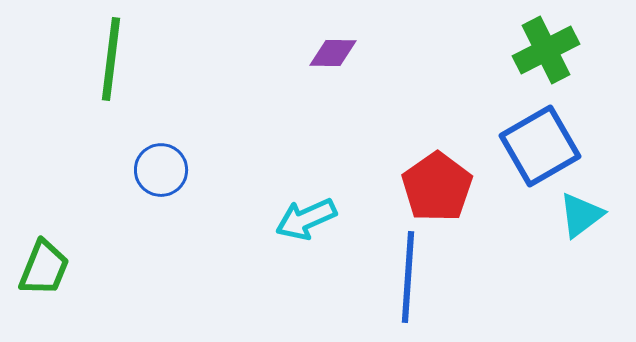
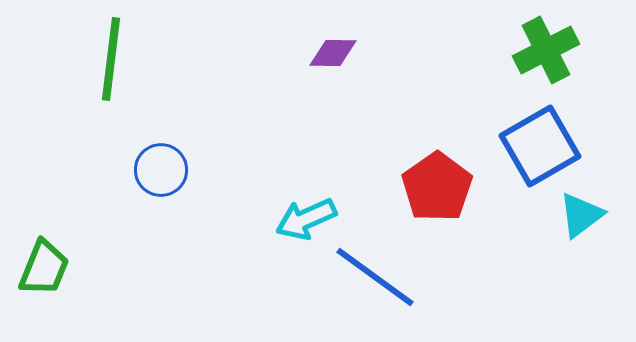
blue line: moved 33 px left; rotated 58 degrees counterclockwise
